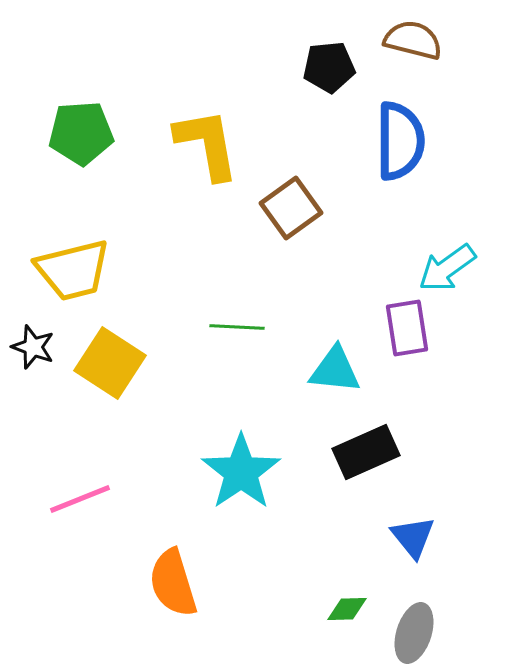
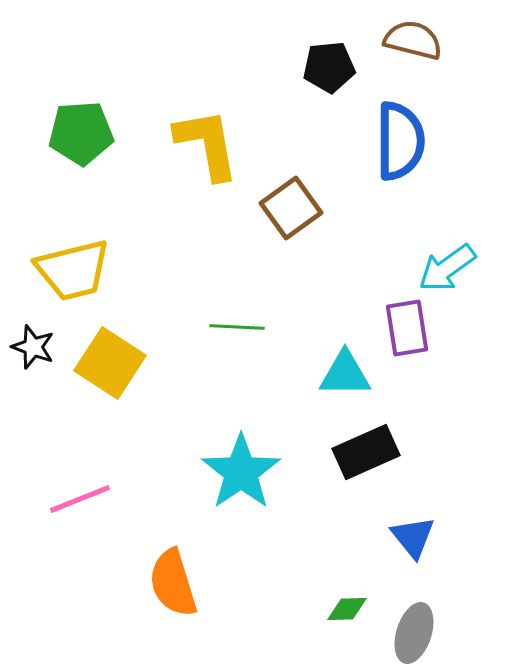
cyan triangle: moved 10 px right, 4 px down; rotated 6 degrees counterclockwise
